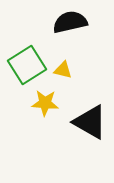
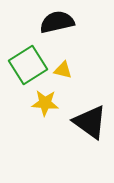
black semicircle: moved 13 px left
green square: moved 1 px right
black triangle: rotated 6 degrees clockwise
